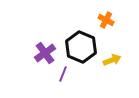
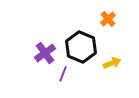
orange cross: moved 2 px right, 1 px up; rotated 21 degrees clockwise
yellow arrow: moved 3 px down
